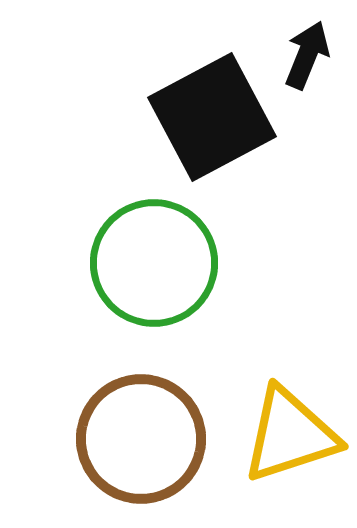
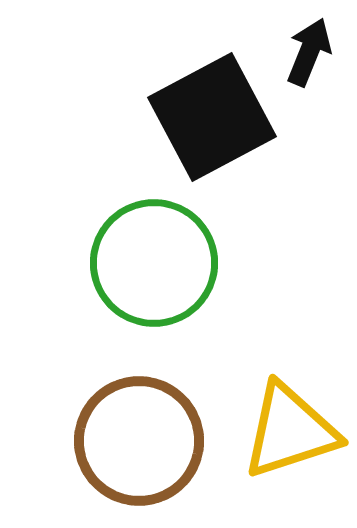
black arrow: moved 2 px right, 3 px up
yellow triangle: moved 4 px up
brown circle: moved 2 px left, 2 px down
